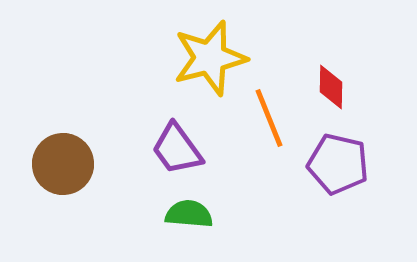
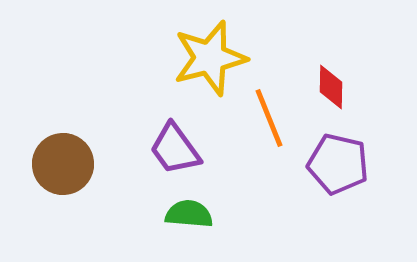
purple trapezoid: moved 2 px left
